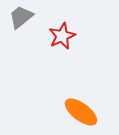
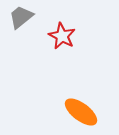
red star: rotated 20 degrees counterclockwise
